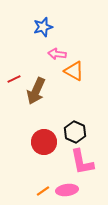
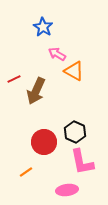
blue star: rotated 24 degrees counterclockwise
pink arrow: rotated 24 degrees clockwise
orange line: moved 17 px left, 19 px up
